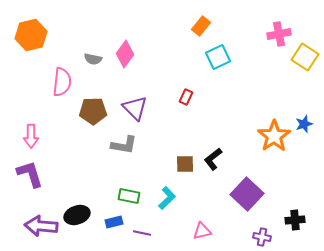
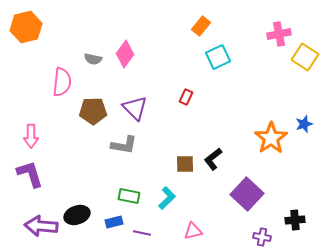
orange hexagon: moved 5 px left, 8 px up
orange star: moved 3 px left, 2 px down
pink triangle: moved 9 px left
